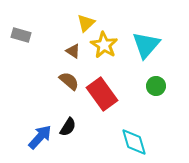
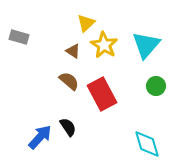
gray rectangle: moved 2 px left, 2 px down
red rectangle: rotated 8 degrees clockwise
black semicircle: rotated 66 degrees counterclockwise
cyan diamond: moved 13 px right, 2 px down
